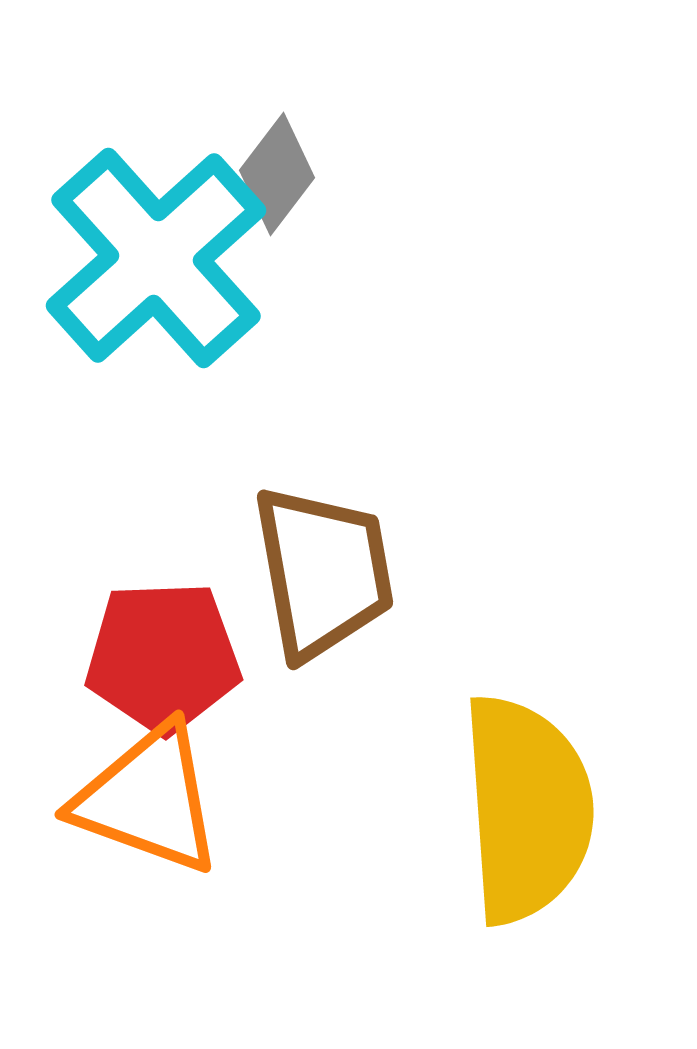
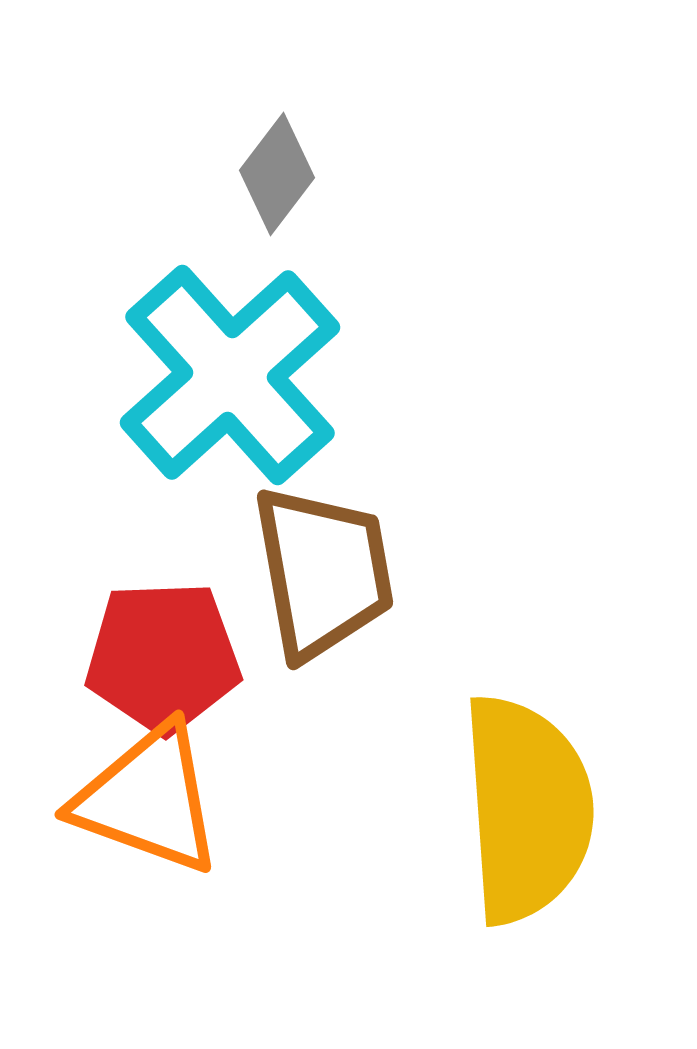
cyan cross: moved 74 px right, 117 px down
